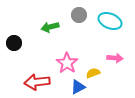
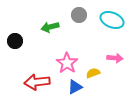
cyan ellipse: moved 2 px right, 1 px up
black circle: moved 1 px right, 2 px up
blue triangle: moved 3 px left
